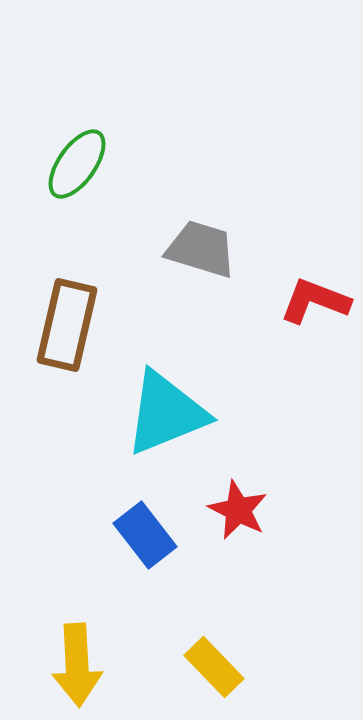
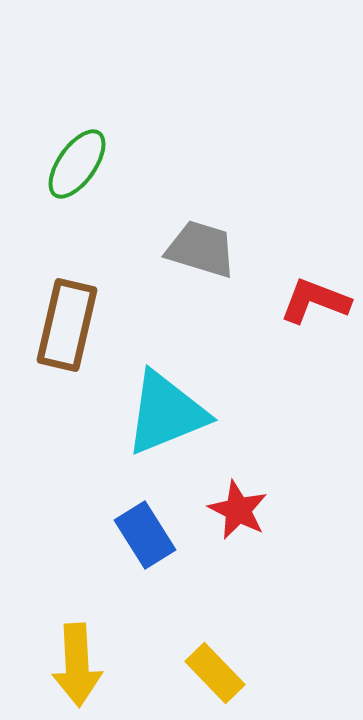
blue rectangle: rotated 6 degrees clockwise
yellow rectangle: moved 1 px right, 6 px down
